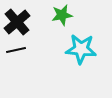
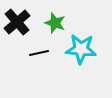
green star: moved 7 px left, 8 px down; rotated 30 degrees clockwise
black line: moved 23 px right, 3 px down
